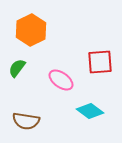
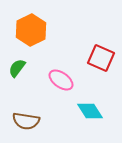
red square: moved 1 px right, 4 px up; rotated 28 degrees clockwise
cyan diamond: rotated 20 degrees clockwise
